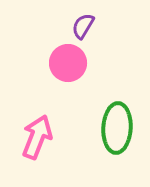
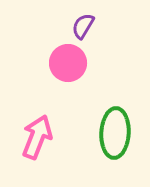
green ellipse: moved 2 px left, 5 px down
